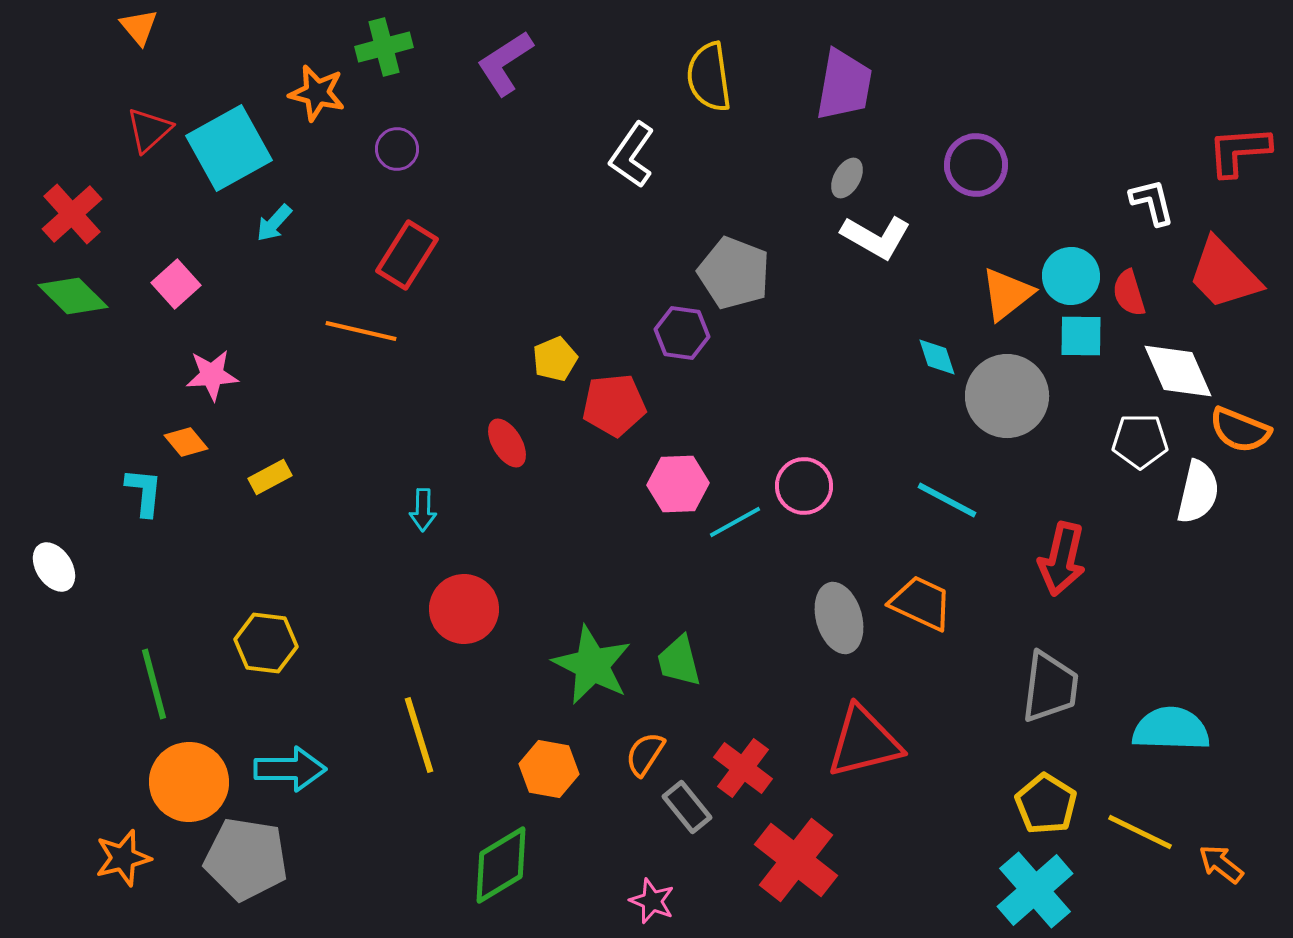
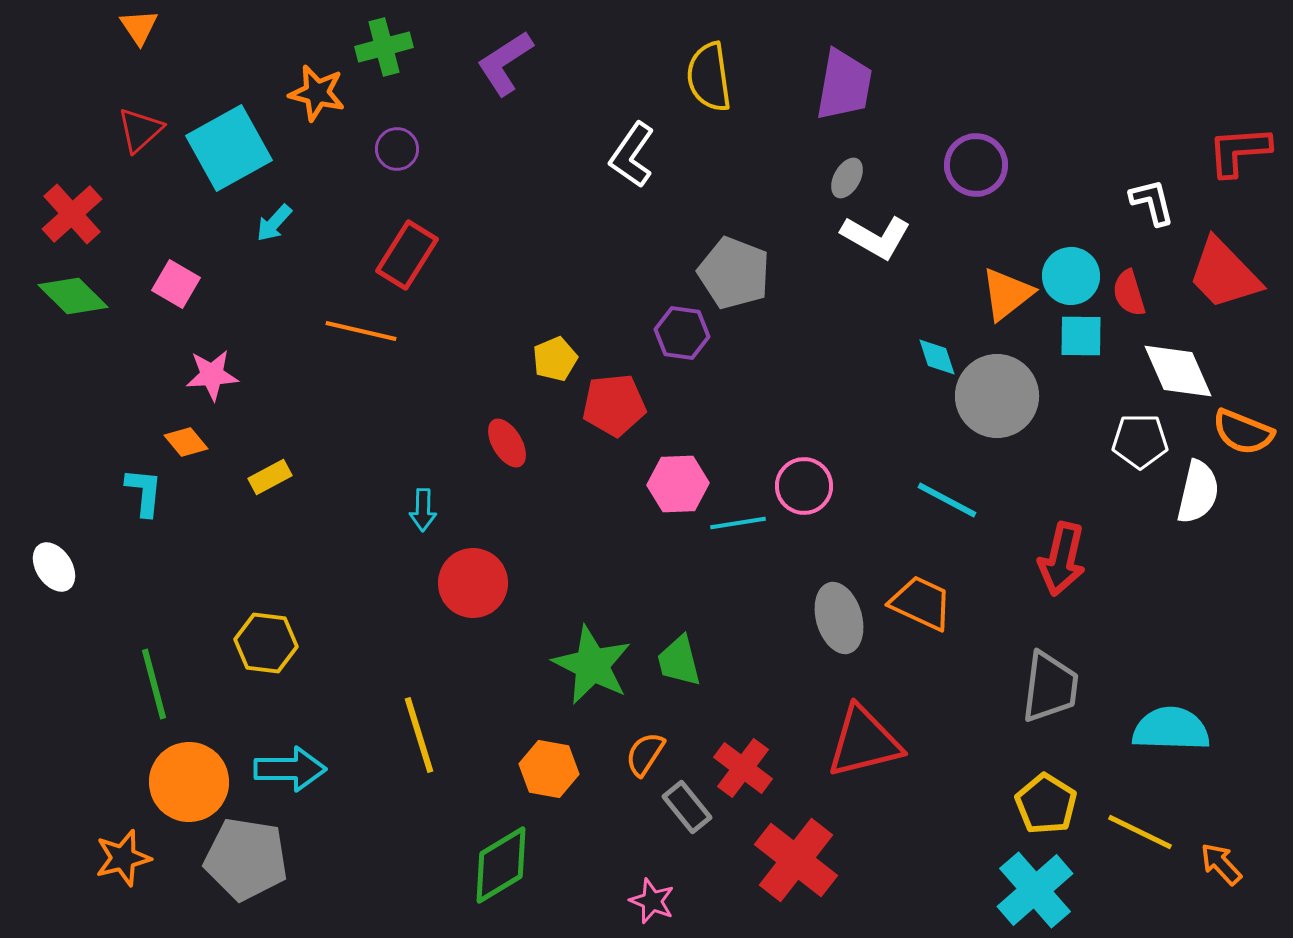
orange triangle at (139, 27): rotated 6 degrees clockwise
red triangle at (149, 130): moved 9 px left
pink square at (176, 284): rotated 18 degrees counterclockwise
gray circle at (1007, 396): moved 10 px left
orange semicircle at (1240, 430): moved 3 px right, 2 px down
cyan line at (735, 522): moved 3 px right, 1 px down; rotated 20 degrees clockwise
red circle at (464, 609): moved 9 px right, 26 px up
orange arrow at (1221, 864): rotated 9 degrees clockwise
